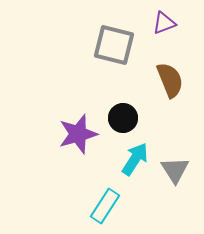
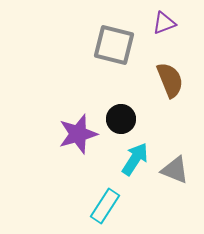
black circle: moved 2 px left, 1 px down
gray triangle: rotated 36 degrees counterclockwise
